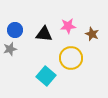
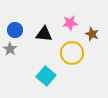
pink star: moved 2 px right, 3 px up
gray star: rotated 24 degrees counterclockwise
yellow circle: moved 1 px right, 5 px up
